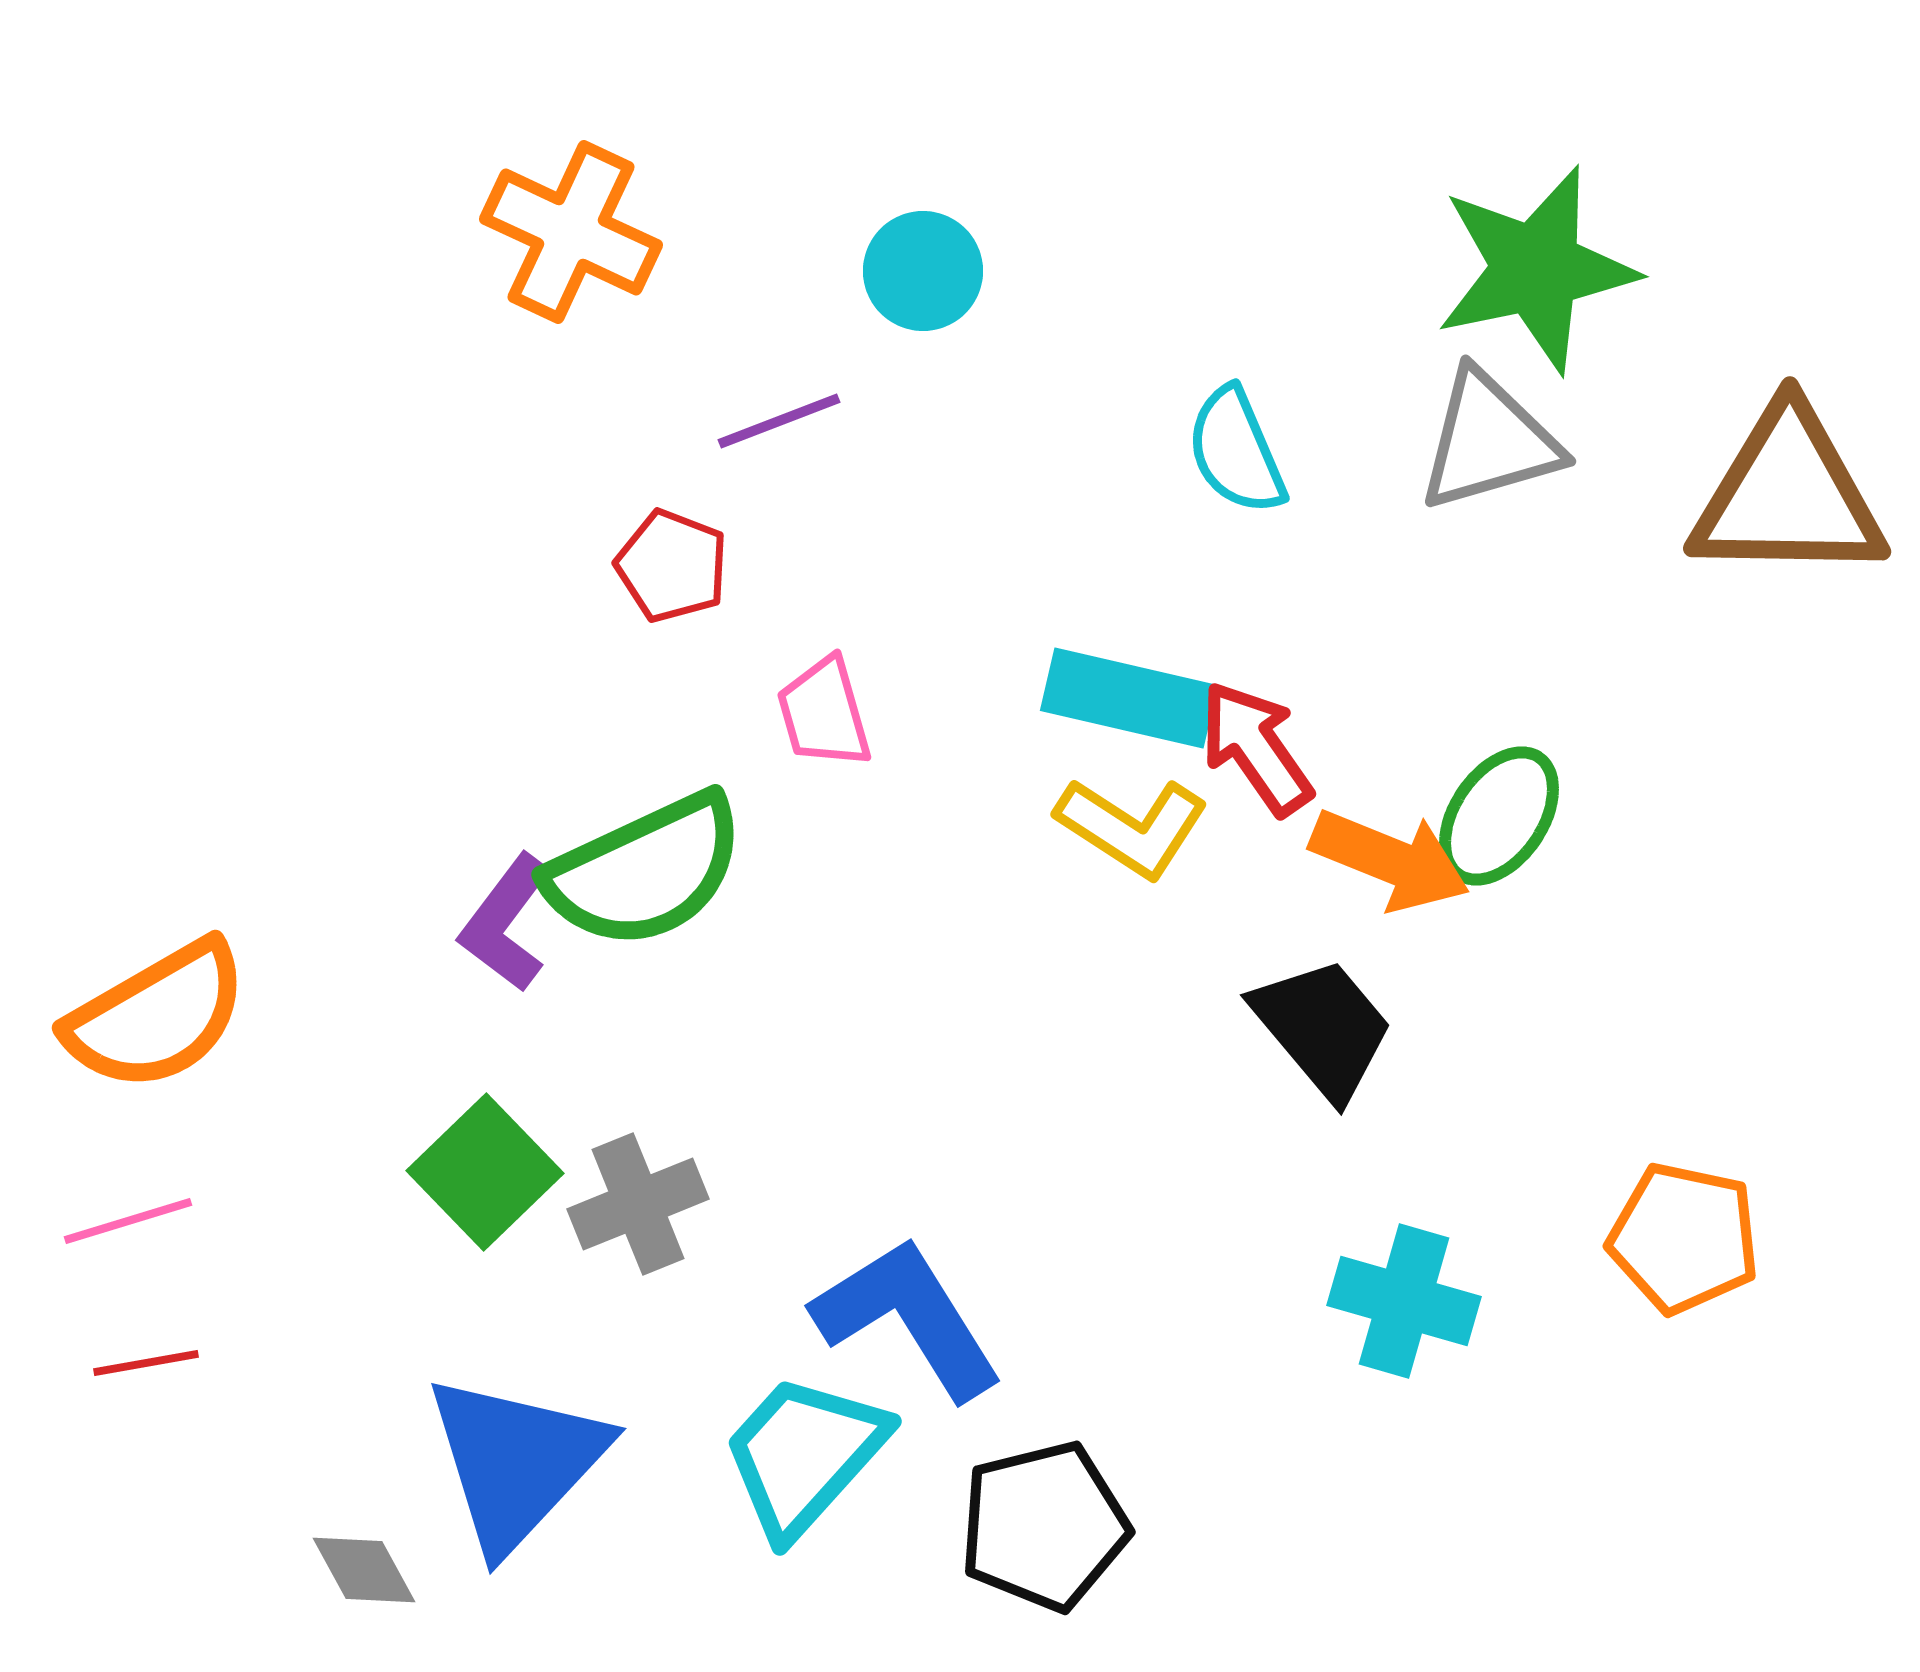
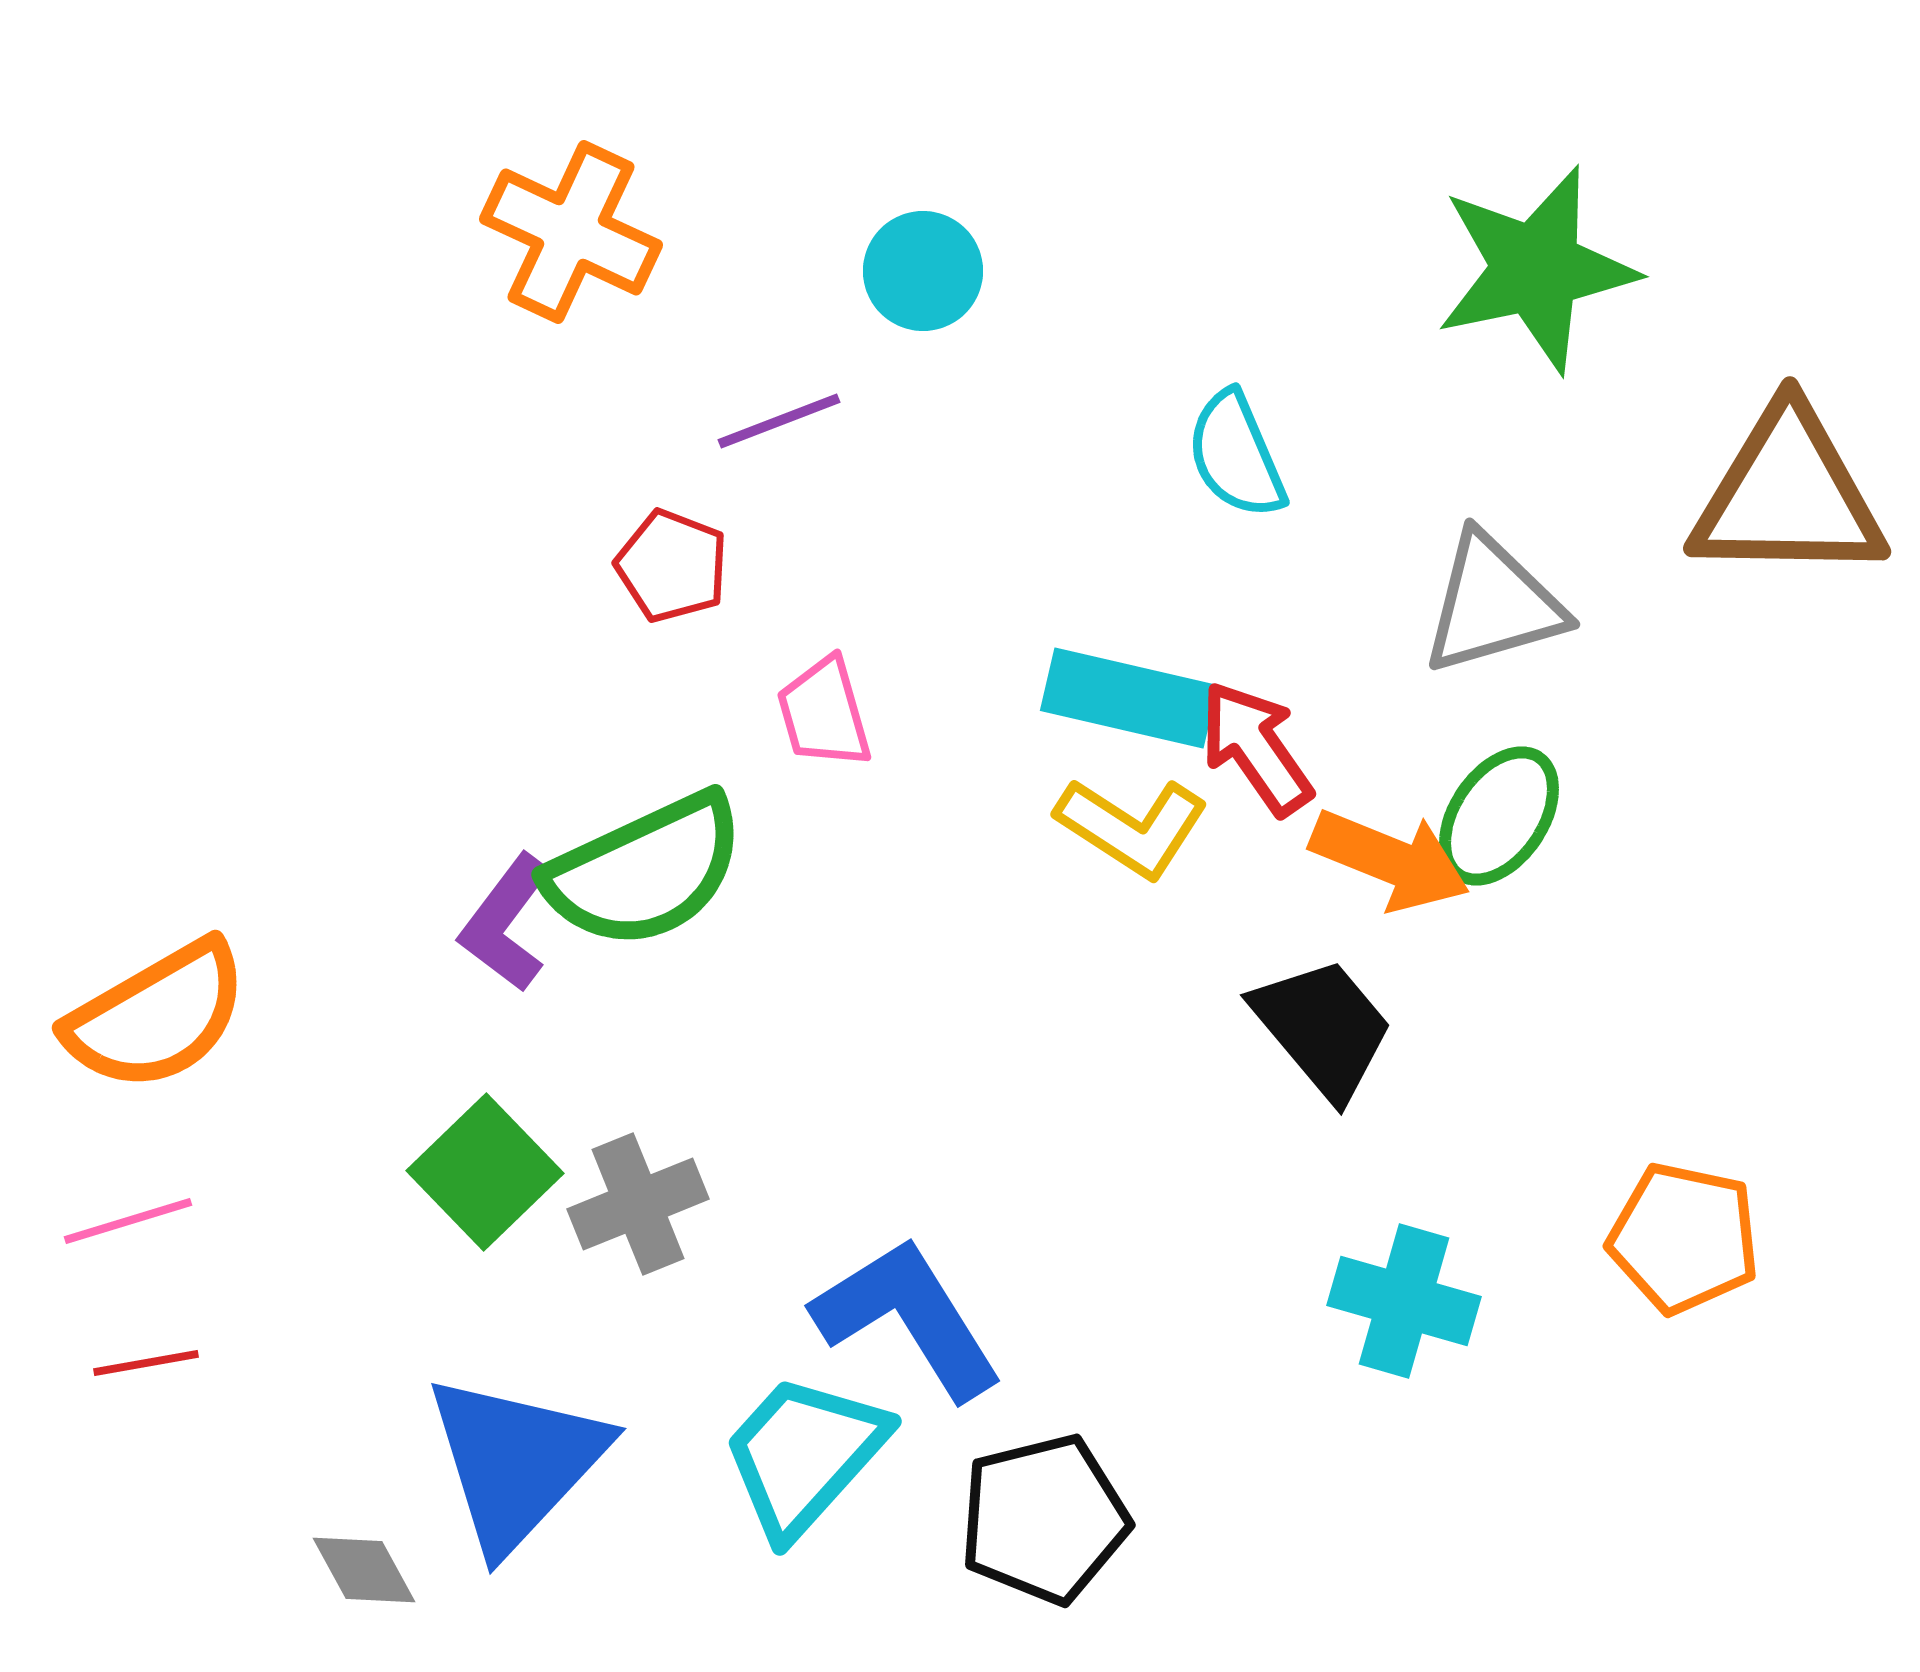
gray triangle: moved 4 px right, 163 px down
cyan semicircle: moved 4 px down
black pentagon: moved 7 px up
